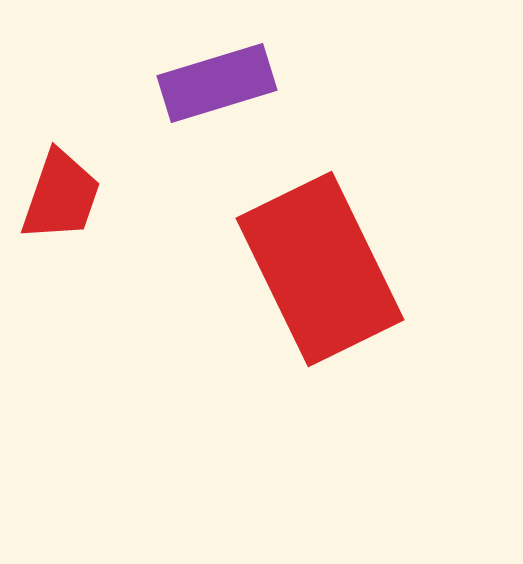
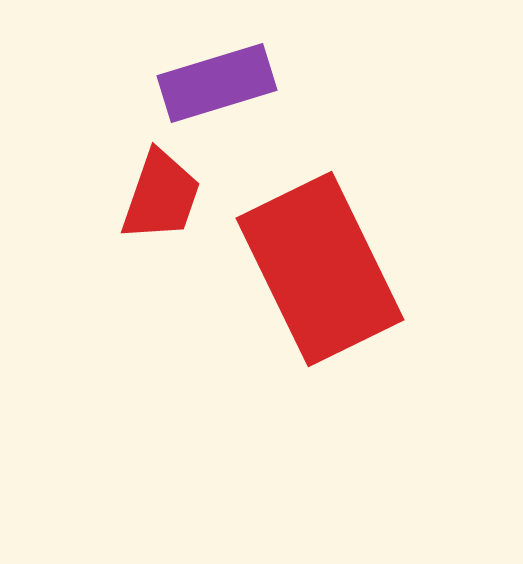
red trapezoid: moved 100 px right
